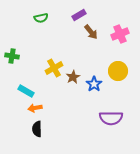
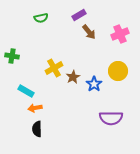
brown arrow: moved 2 px left
